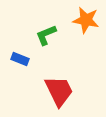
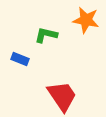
green L-shape: rotated 35 degrees clockwise
red trapezoid: moved 3 px right, 5 px down; rotated 8 degrees counterclockwise
